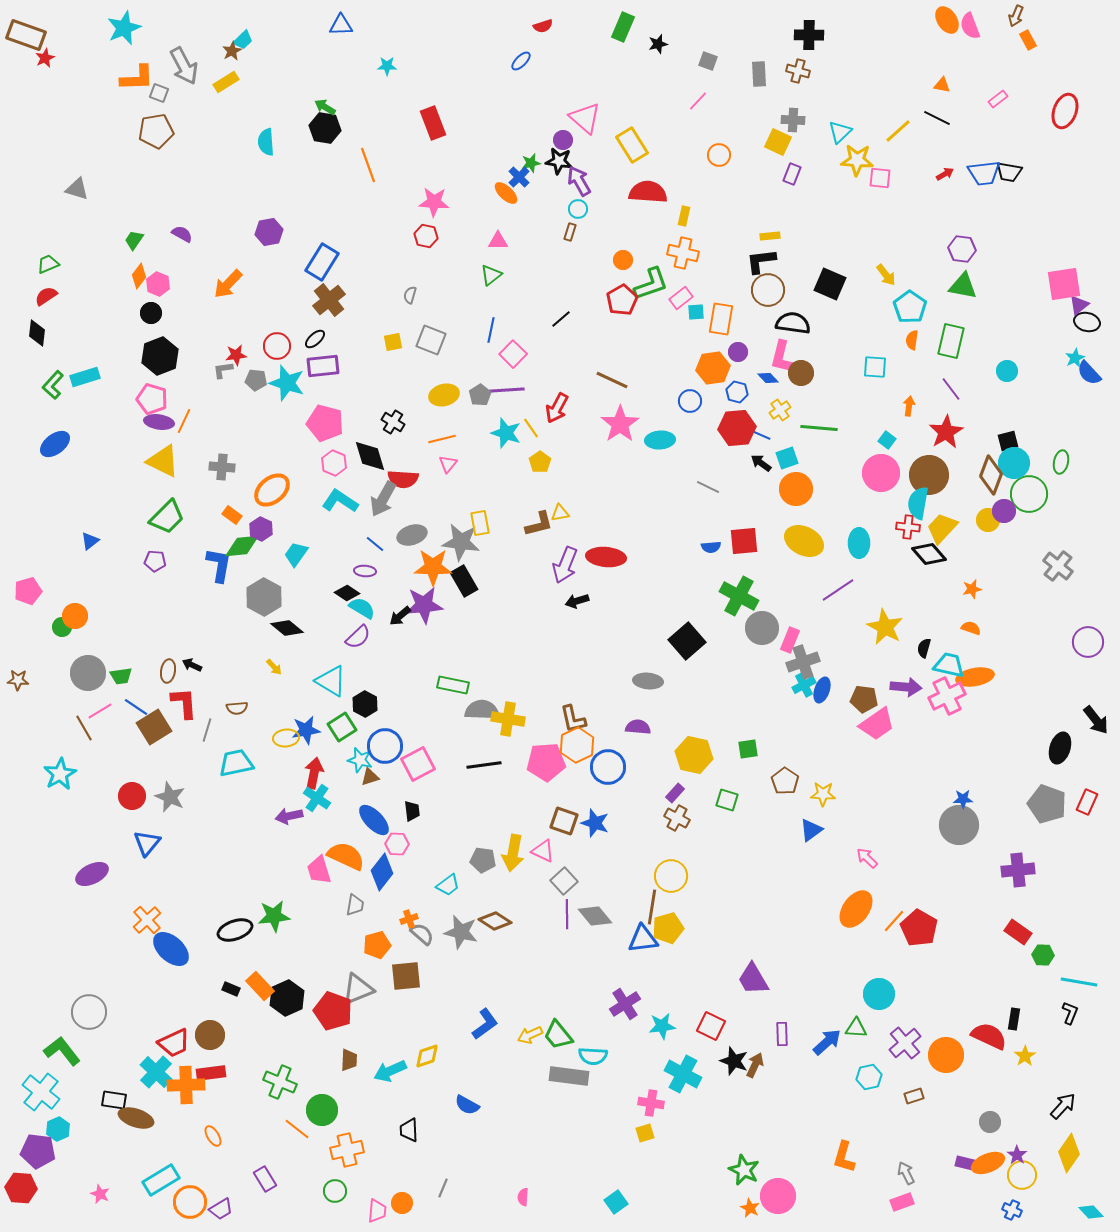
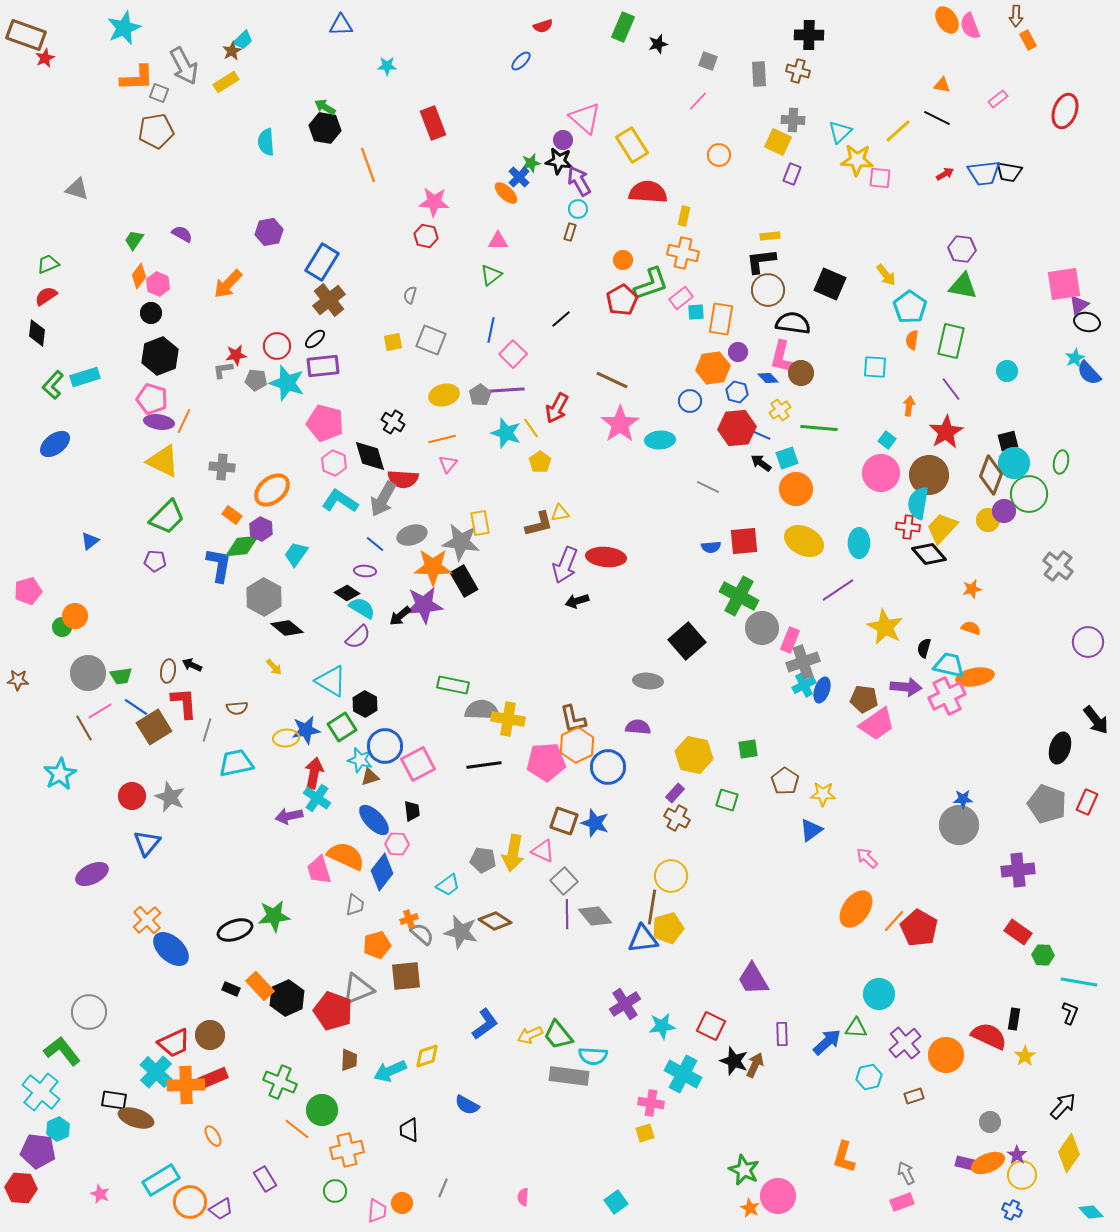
brown arrow at (1016, 16): rotated 20 degrees counterclockwise
red rectangle at (211, 1073): moved 2 px right, 5 px down; rotated 16 degrees counterclockwise
